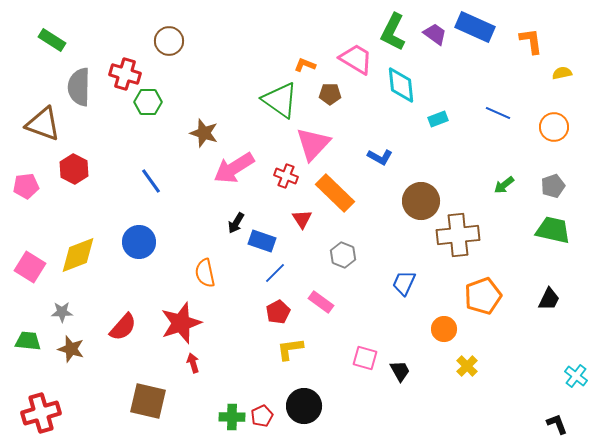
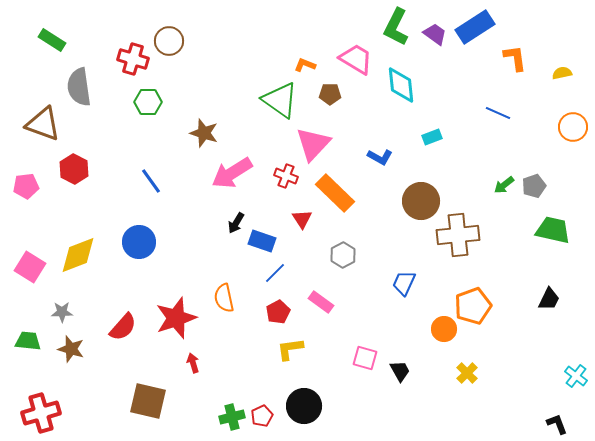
blue rectangle at (475, 27): rotated 57 degrees counterclockwise
green L-shape at (393, 32): moved 3 px right, 5 px up
orange L-shape at (531, 41): moved 16 px left, 17 px down
red cross at (125, 74): moved 8 px right, 15 px up
gray semicircle at (79, 87): rotated 9 degrees counterclockwise
cyan rectangle at (438, 119): moved 6 px left, 18 px down
orange circle at (554, 127): moved 19 px right
pink arrow at (234, 168): moved 2 px left, 5 px down
gray pentagon at (553, 186): moved 19 px left
gray hexagon at (343, 255): rotated 10 degrees clockwise
orange semicircle at (205, 273): moved 19 px right, 25 px down
orange pentagon at (483, 296): moved 10 px left, 10 px down
red star at (181, 323): moved 5 px left, 5 px up
yellow cross at (467, 366): moved 7 px down
green cross at (232, 417): rotated 15 degrees counterclockwise
